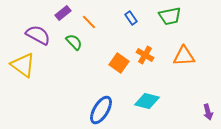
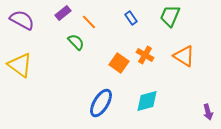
green trapezoid: rotated 125 degrees clockwise
purple semicircle: moved 16 px left, 15 px up
green semicircle: moved 2 px right
orange triangle: rotated 35 degrees clockwise
yellow triangle: moved 3 px left
cyan diamond: rotated 30 degrees counterclockwise
blue ellipse: moved 7 px up
